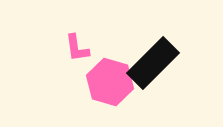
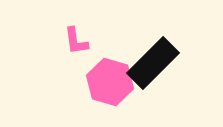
pink L-shape: moved 1 px left, 7 px up
